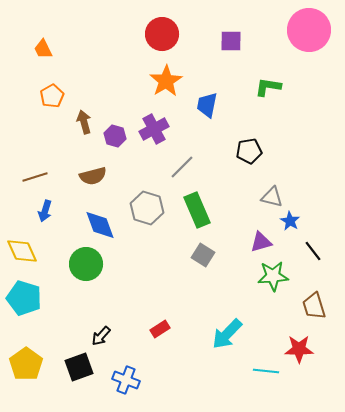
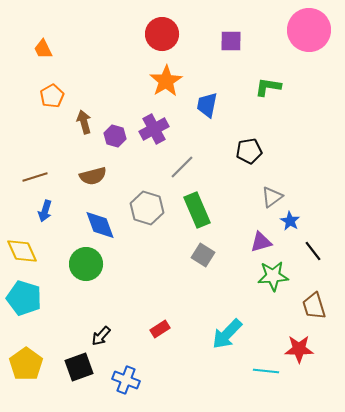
gray triangle: rotated 50 degrees counterclockwise
